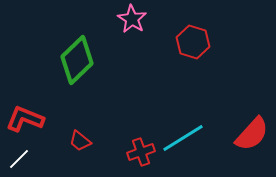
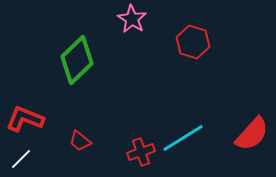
white line: moved 2 px right
